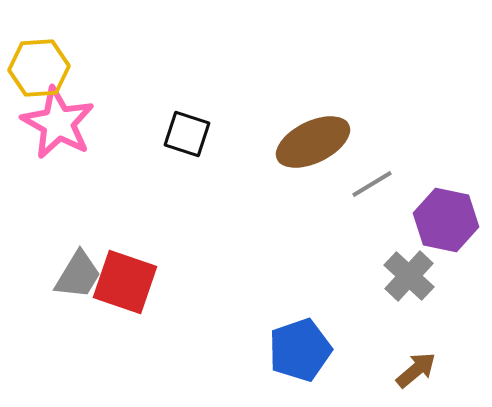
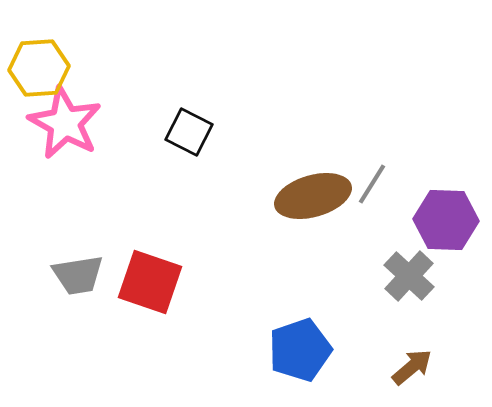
pink star: moved 7 px right
black square: moved 2 px right, 2 px up; rotated 9 degrees clockwise
brown ellipse: moved 54 px down; rotated 10 degrees clockwise
gray line: rotated 27 degrees counterclockwise
purple hexagon: rotated 10 degrees counterclockwise
gray trapezoid: rotated 50 degrees clockwise
red square: moved 25 px right
brown arrow: moved 4 px left, 3 px up
